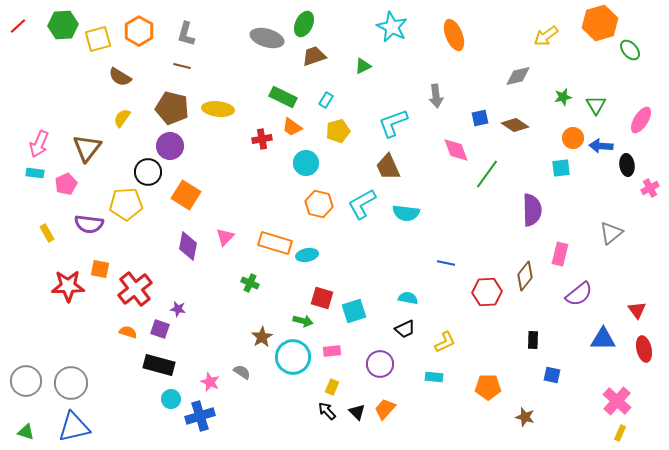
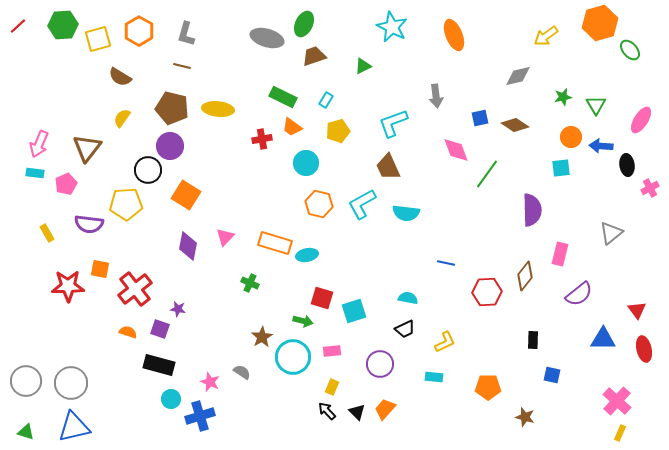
orange circle at (573, 138): moved 2 px left, 1 px up
black circle at (148, 172): moved 2 px up
